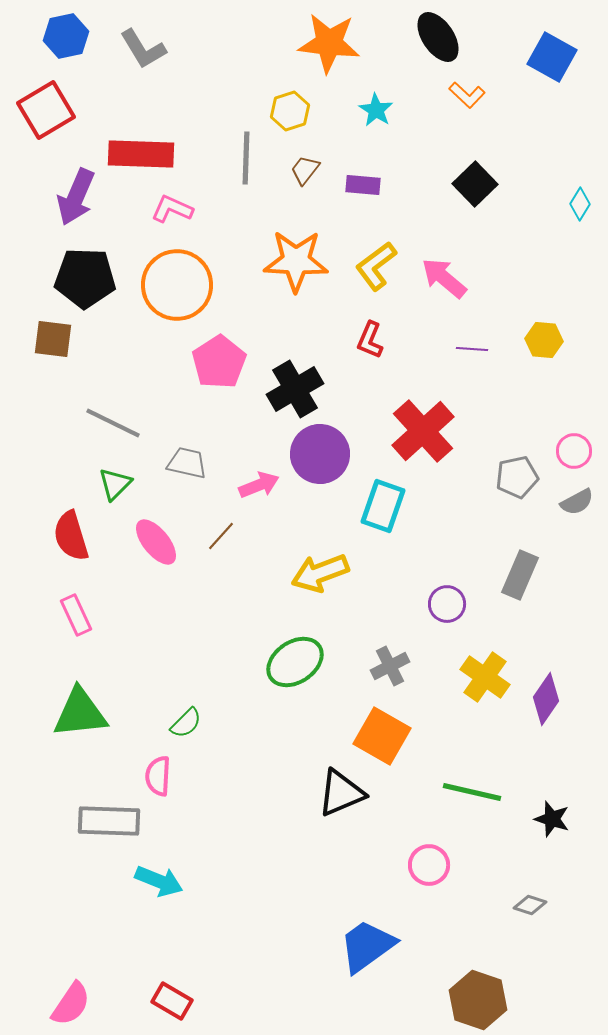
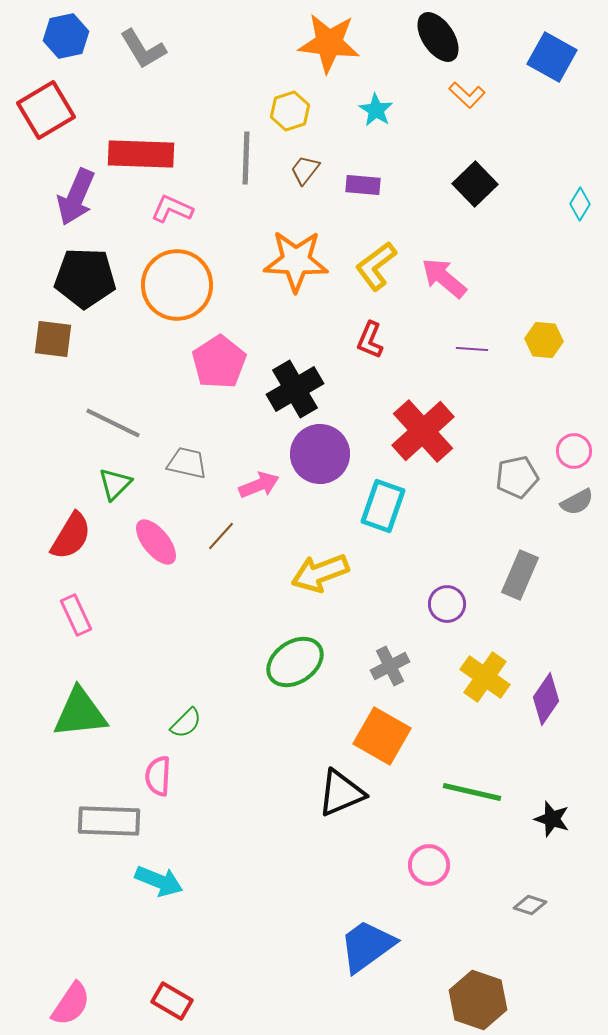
red semicircle at (71, 536): rotated 132 degrees counterclockwise
